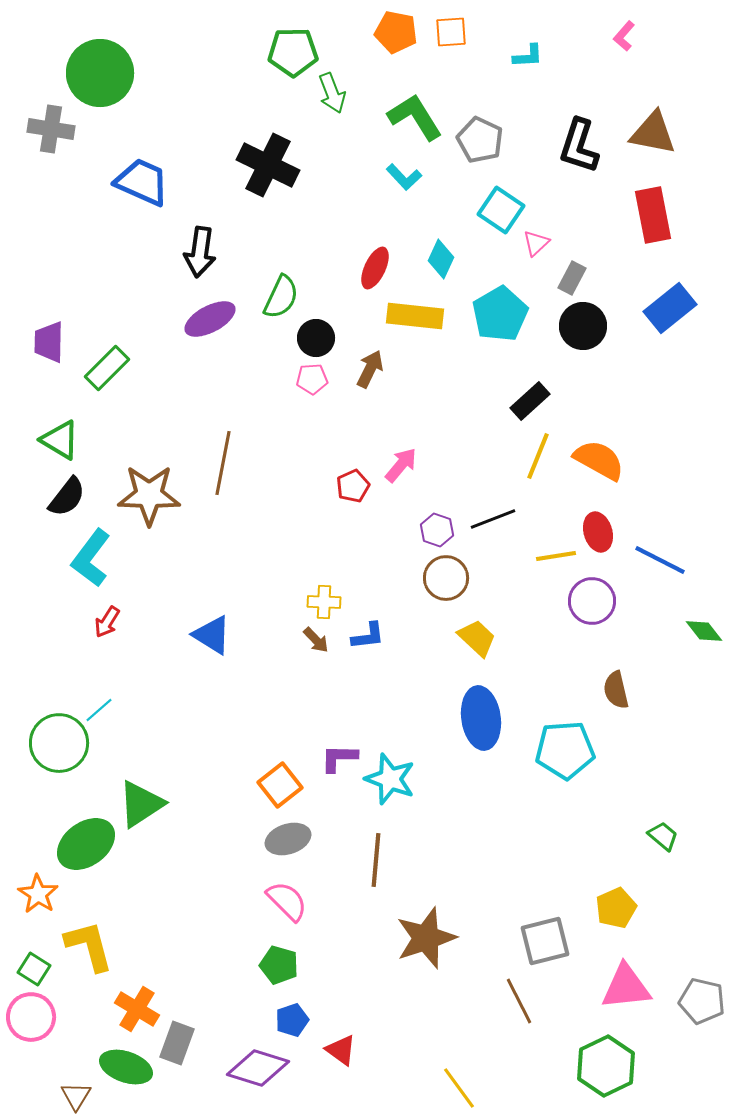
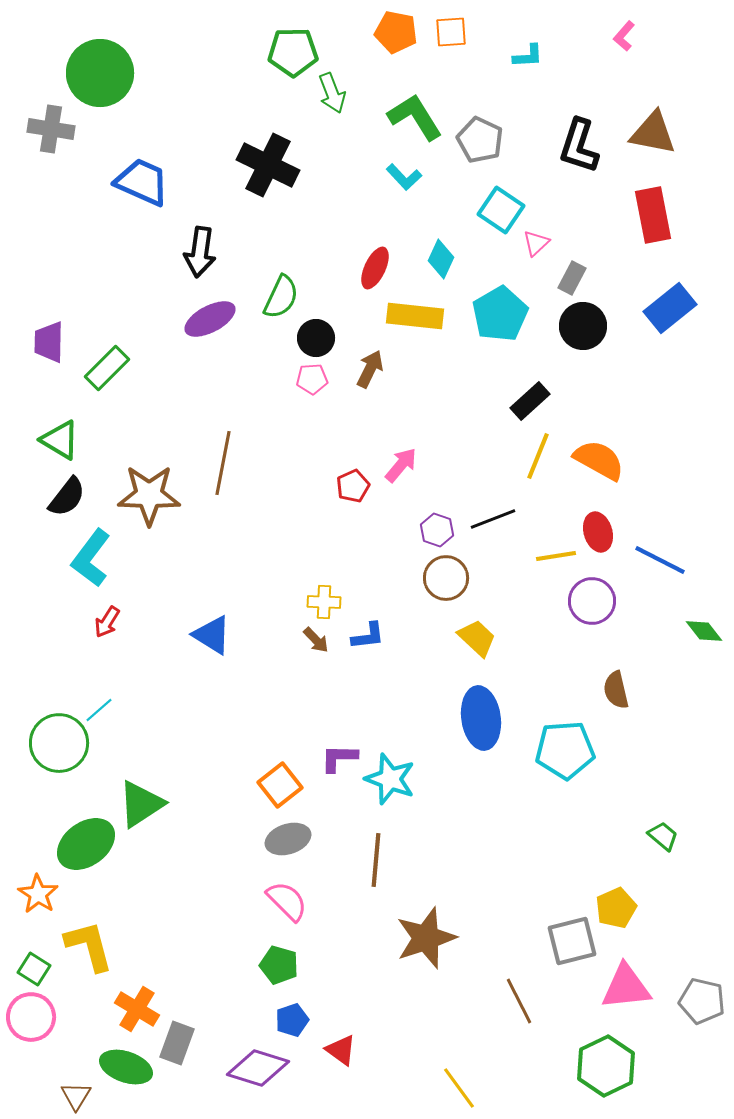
gray square at (545, 941): moved 27 px right
